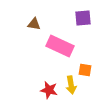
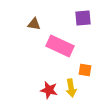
yellow arrow: moved 3 px down
